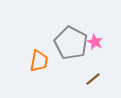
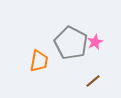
pink star: rotated 21 degrees clockwise
brown line: moved 2 px down
